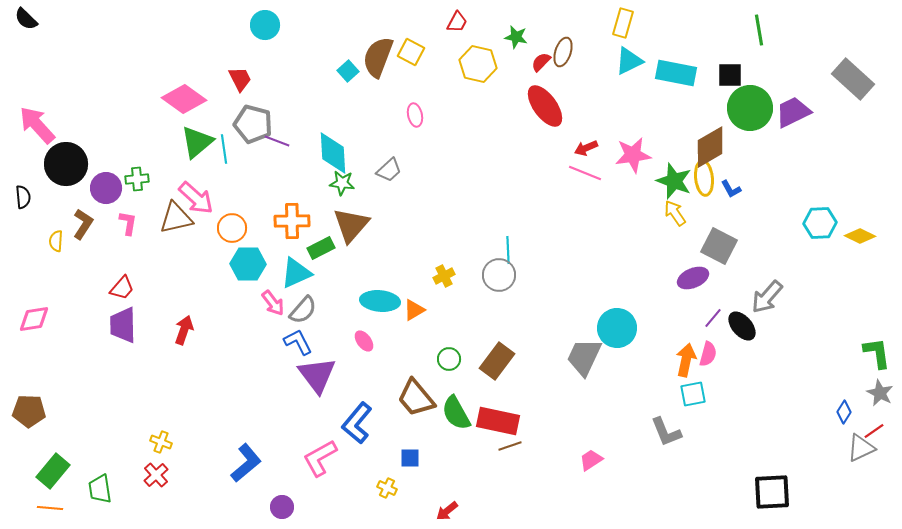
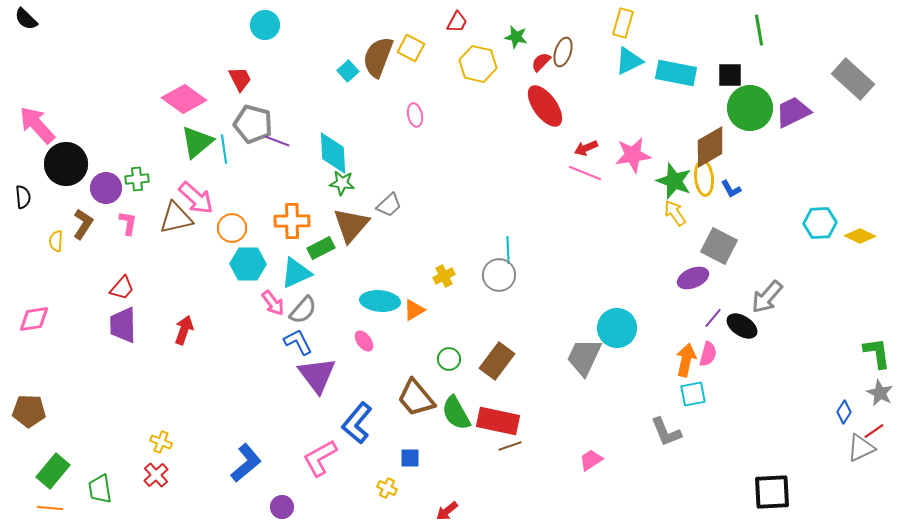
yellow square at (411, 52): moved 4 px up
gray trapezoid at (389, 170): moved 35 px down
black ellipse at (742, 326): rotated 16 degrees counterclockwise
